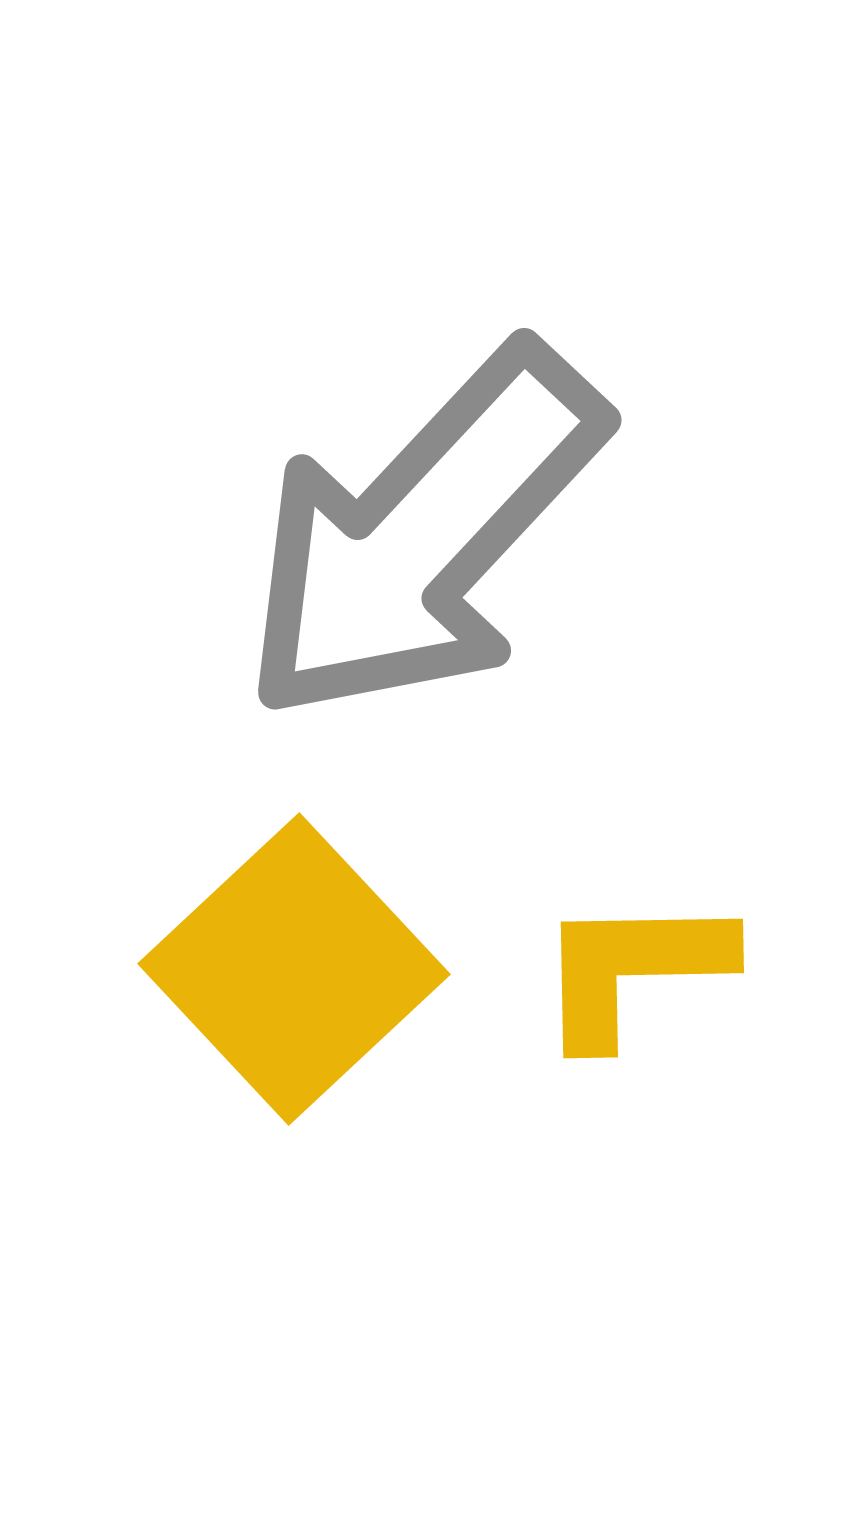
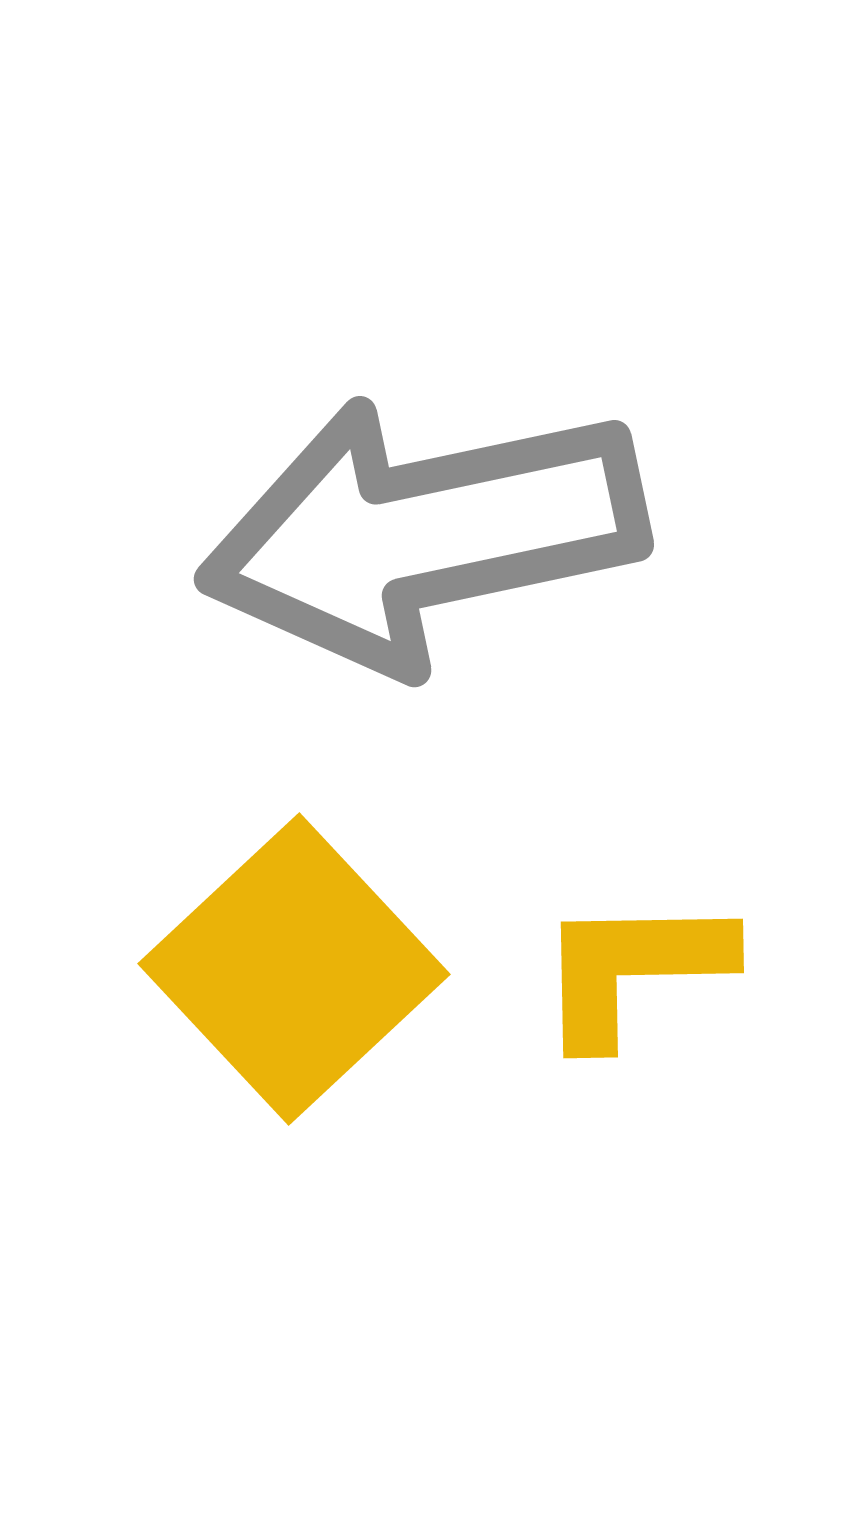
gray arrow: rotated 35 degrees clockwise
